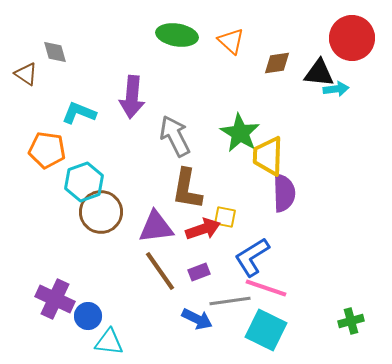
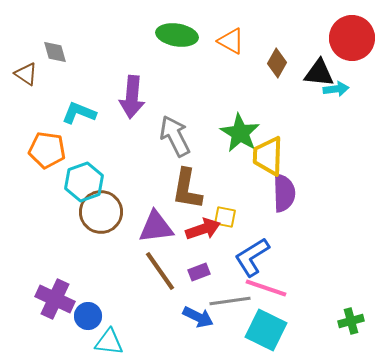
orange triangle: rotated 12 degrees counterclockwise
brown diamond: rotated 52 degrees counterclockwise
blue arrow: moved 1 px right, 2 px up
